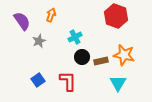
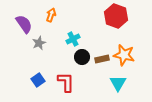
purple semicircle: moved 2 px right, 3 px down
cyan cross: moved 2 px left, 2 px down
gray star: moved 2 px down
brown rectangle: moved 1 px right, 2 px up
red L-shape: moved 2 px left, 1 px down
